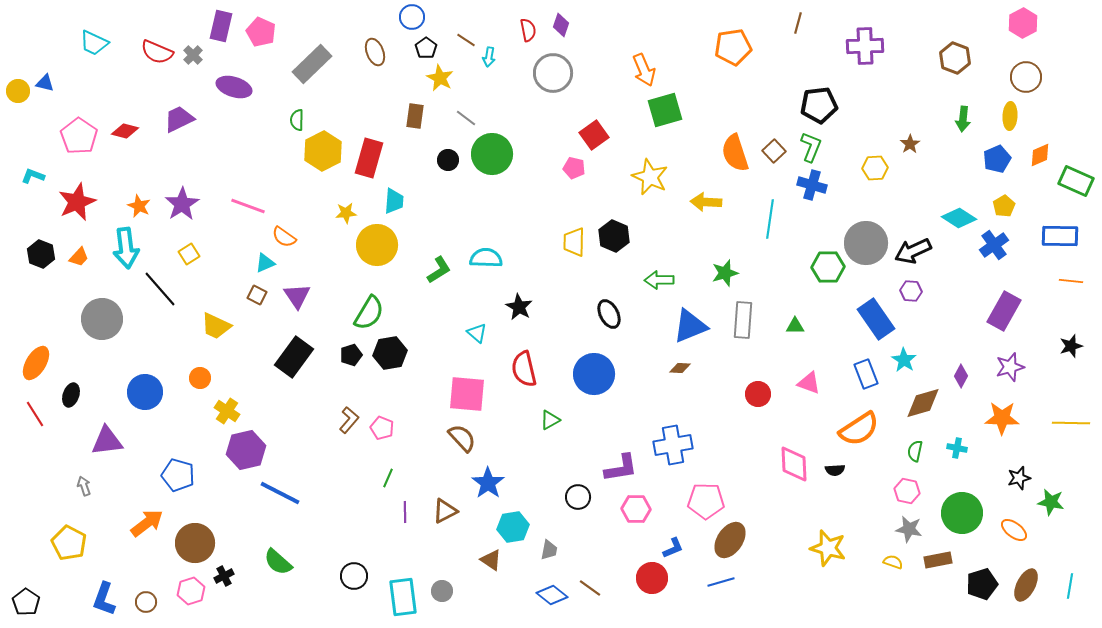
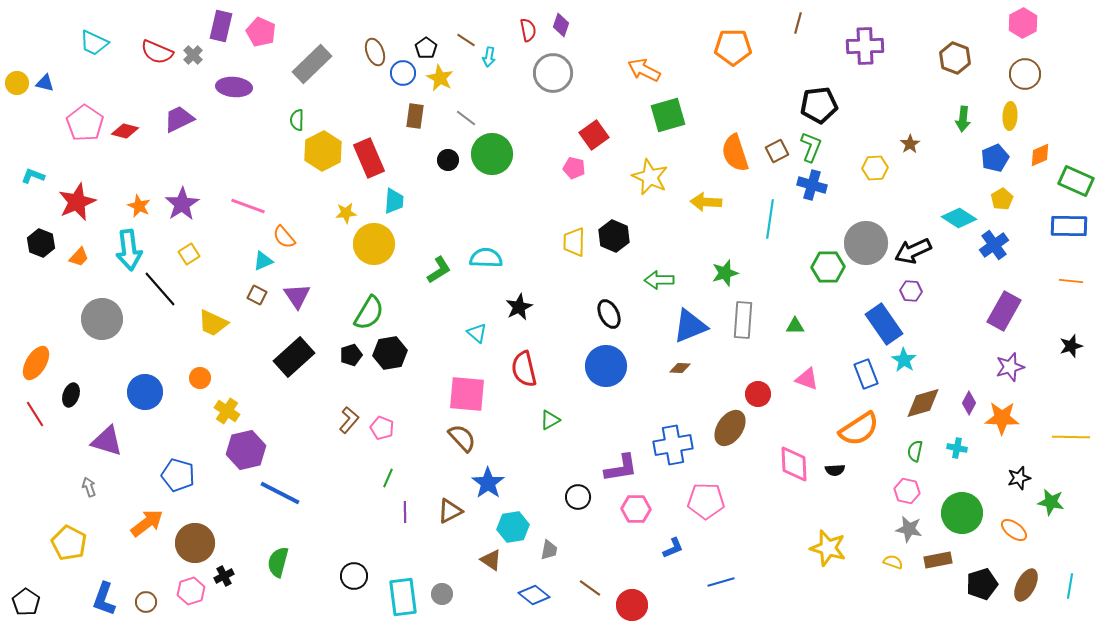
blue circle at (412, 17): moved 9 px left, 56 px down
orange pentagon at (733, 47): rotated 9 degrees clockwise
orange arrow at (644, 70): rotated 140 degrees clockwise
brown circle at (1026, 77): moved 1 px left, 3 px up
purple ellipse at (234, 87): rotated 12 degrees counterclockwise
yellow circle at (18, 91): moved 1 px left, 8 px up
green square at (665, 110): moved 3 px right, 5 px down
pink pentagon at (79, 136): moved 6 px right, 13 px up
brown square at (774, 151): moved 3 px right; rotated 15 degrees clockwise
red rectangle at (369, 158): rotated 39 degrees counterclockwise
blue pentagon at (997, 159): moved 2 px left, 1 px up
yellow pentagon at (1004, 206): moved 2 px left, 7 px up
blue rectangle at (1060, 236): moved 9 px right, 10 px up
orange semicircle at (284, 237): rotated 15 degrees clockwise
yellow circle at (377, 245): moved 3 px left, 1 px up
cyan arrow at (126, 248): moved 3 px right, 2 px down
black hexagon at (41, 254): moved 11 px up
cyan triangle at (265, 263): moved 2 px left, 2 px up
black star at (519, 307): rotated 16 degrees clockwise
blue rectangle at (876, 319): moved 8 px right, 5 px down
yellow trapezoid at (216, 326): moved 3 px left, 3 px up
black rectangle at (294, 357): rotated 12 degrees clockwise
blue circle at (594, 374): moved 12 px right, 8 px up
purple diamond at (961, 376): moved 8 px right, 27 px down
pink triangle at (809, 383): moved 2 px left, 4 px up
yellow line at (1071, 423): moved 14 px down
purple triangle at (107, 441): rotated 24 degrees clockwise
gray arrow at (84, 486): moved 5 px right, 1 px down
brown triangle at (445, 511): moved 5 px right
brown ellipse at (730, 540): moved 112 px up
green semicircle at (278, 562): rotated 64 degrees clockwise
red circle at (652, 578): moved 20 px left, 27 px down
gray circle at (442, 591): moved 3 px down
blue diamond at (552, 595): moved 18 px left
